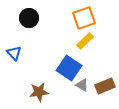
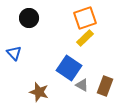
orange square: moved 1 px right
yellow rectangle: moved 3 px up
brown rectangle: rotated 48 degrees counterclockwise
brown star: rotated 24 degrees clockwise
